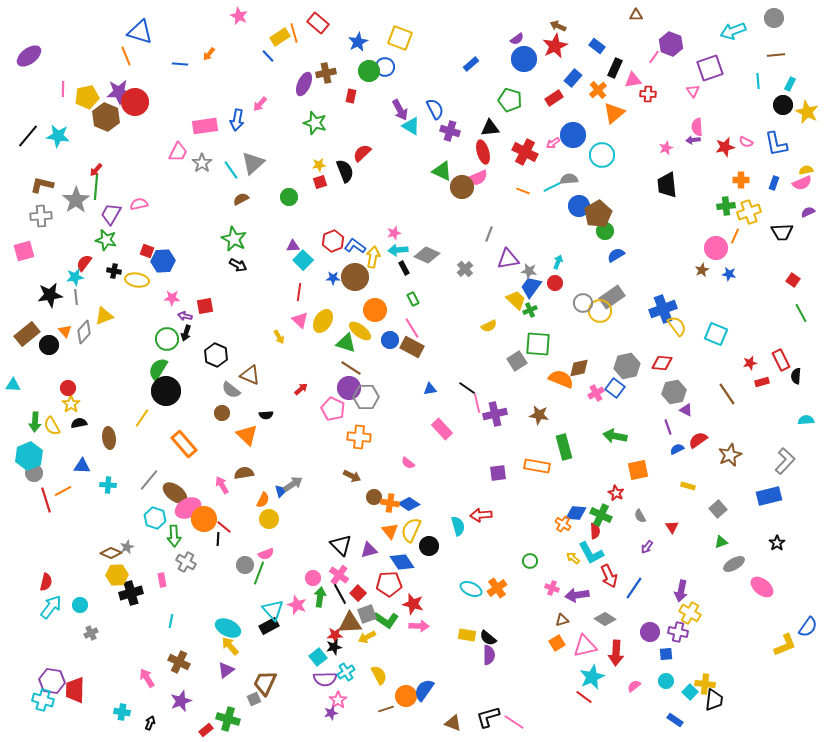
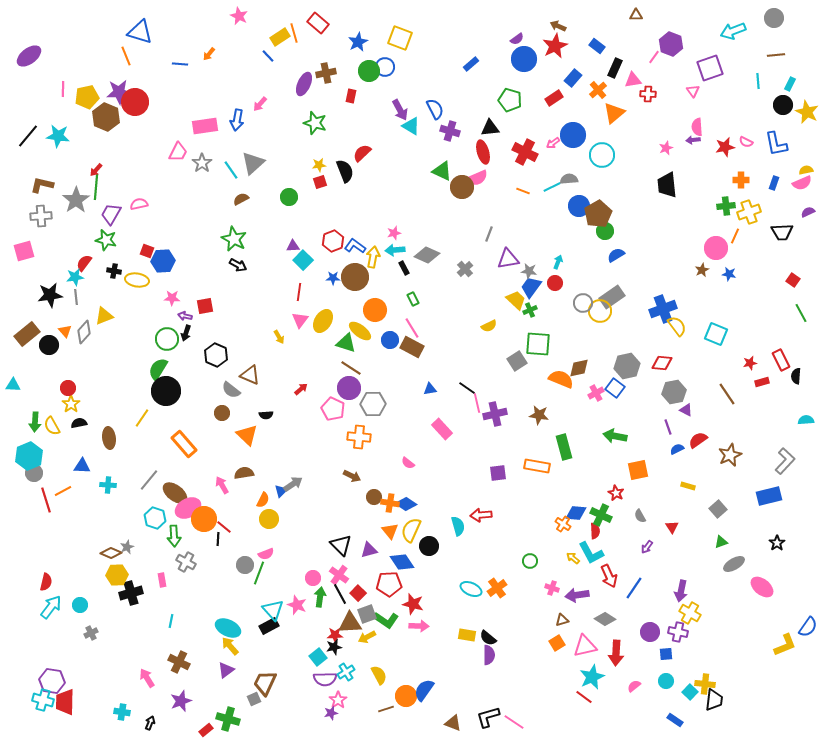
cyan arrow at (398, 250): moved 3 px left
pink triangle at (300, 320): rotated 24 degrees clockwise
gray hexagon at (366, 397): moved 7 px right, 7 px down
blue diamond at (409, 504): moved 3 px left
red trapezoid at (75, 690): moved 10 px left, 12 px down
